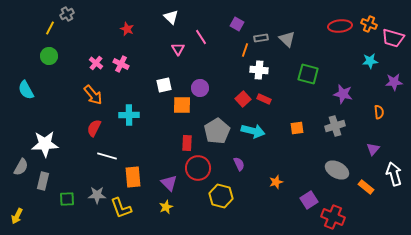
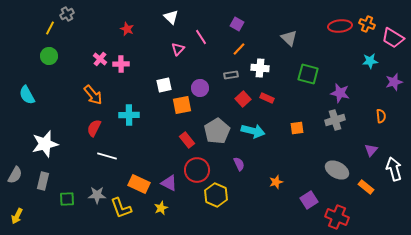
orange cross at (369, 24): moved 2 px left
gray rectangle at (261, 38): moved 30 px left, 37 px down
pink trapezoid at (393, 38): rotated 15 degrees clockwise
gray triangle at (287, 39): moved 2 px right, 1 px up
pink triangle at (178, 49): rotated 16 degrees clockwise
orange line at (245, 50): moved 6 px left, 1 px up; rotated 24 degrees clockwise
pink cross at (96, 63): moved 4 px right, 4 px up
pink cross at (121, 64): rotated 28 degrees counterclockwise
white cross at (259, 70): moved 1 px right, 2 px up
purple star at (394, 82): rotated 12 degrees counterclockwise
cyan semicircle at (26, 90): moved 1 px right, 5 px down
purple star at (343, 94): moved 3 px left, 1 px up
red rectangle at (264, 99): moved 3 px right, 1 px up
orange square at (182, 105): rotated 12 degrees counterclockwise
orange semicircle at (379, 112): moved 2 px right, 4 px down
gray cross at (335, 126): moved 6 px up
red rectangle at (187, 143): moved 3 px up; rotated 42 degrees counterclockwise
white star at (45, 144): rotated 12 degrees counterclockwise
purple triangle at (373, 149): moved 2 px left, 1 px down
gray semicircle at (21, 167): moved 6 px left, 8 px down
red circle at (198, 168): moved 1 px left, 2 px down
white arrow at (394, 174): moved 5 px up
orange rectangle at (133, 177): moved 6 px right, 7 px down; rotated 60 degrees counterclockwise
purple triangle at (169, 183): rotated 18 degrees counterclockwise
yellow hexagon at (221, 196): moved 5 px left, 1 px up; rotated 10 degrees clockwise
yellow star at (166, 207): moved 5 px left, 1 px down
red cross at (333, 217): moved 4 px right
